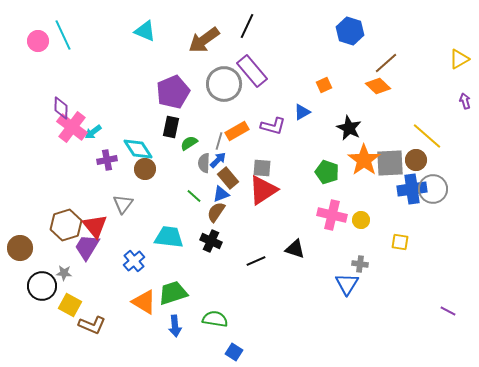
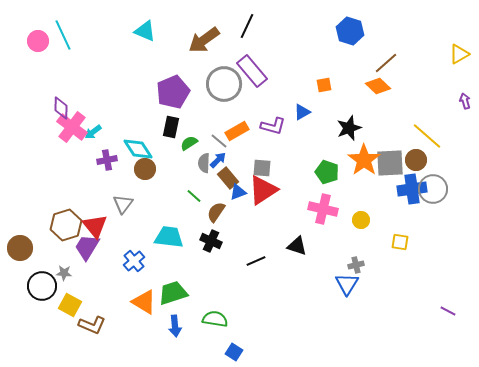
yellow triangle at (459, 59): moved 5 px up
orange square at (324, 85): rotated 14 degrees clockwise
black star at (349, 128): rotated 25 degrees clockwise
gray line at (219, 141): rotated 66 degrees counterclockwise
blue triangle at (221, 194): moved 17 px right, 2 px up
pink cross at (332, 215): moved 9 px left, 6 px up
black triangle at (295, 249): moved 2 px right, 3 px up
gray cross at (360, 264): moved 4 px left, 1 px down; rotated 21 degrees counterclockwise
